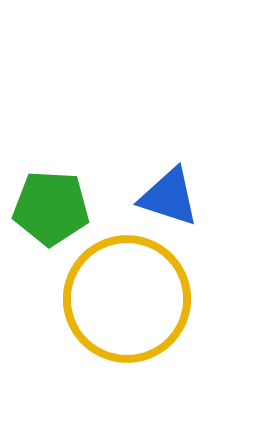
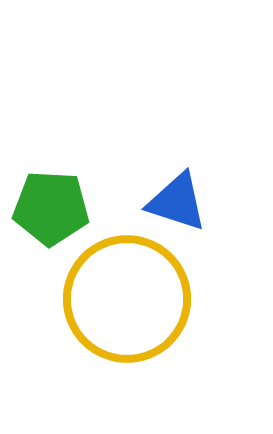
blue triangle: moved 8 px right, 5 px down
